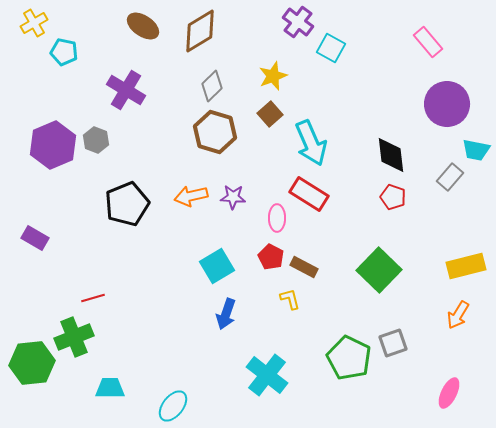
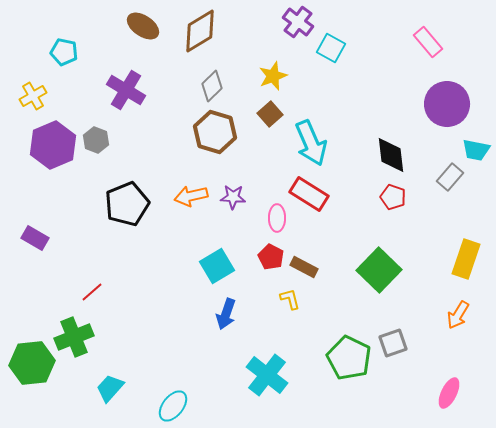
yellow cross at (34, 23): moved 1 px left, 73 px down
yellow rectangle at (466, 266): moved 7 px up; rotated 57 degrees counterclockwise
red line at (93, 298): moved 1 px left, 6 px up; rotated 25 degrees counterclockwise
cyan trapezoid at (110, 388): rotated 48 degrees counterclockwise
